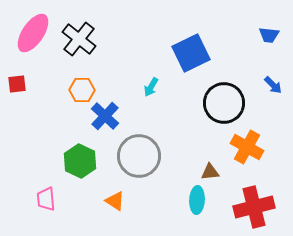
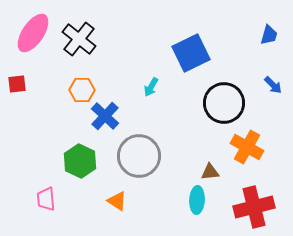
blue trapezoid: rotated 80 degrees counterclockwise
orange triangle: moved 2 px right
